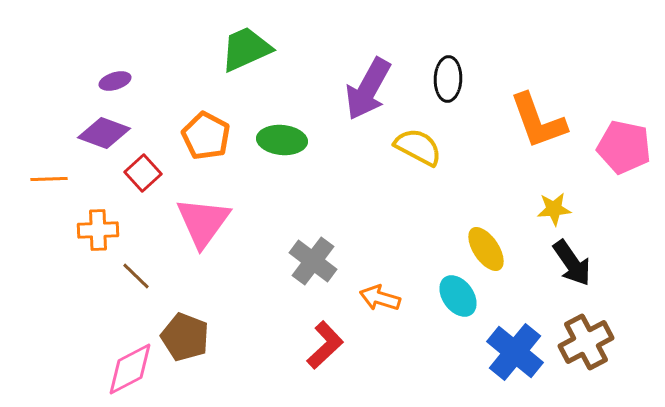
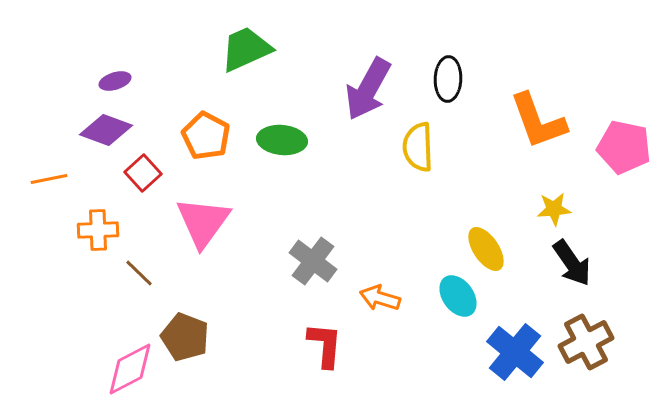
purple diamond: moved 2 px right, 3 px up
yellow semicircle: rotated 120 degrees counterclockwise
orange line: rotated 9 degrees counterclockwise
brown line: moved 3 px right, 3 px up
red L-shape: rotated 42 degrees counterclockwise
